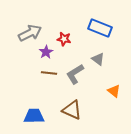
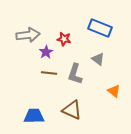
gray arrow: moved 2 px left, 2 px down; rotated 20 degrees clockwise
gray L-shape: rotated 40 degrees counterclockwise
